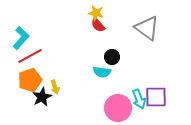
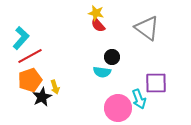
purple square: moved 14 px up
